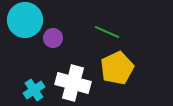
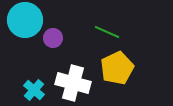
cyan cross: rotated 15 degrees counterclockwise
